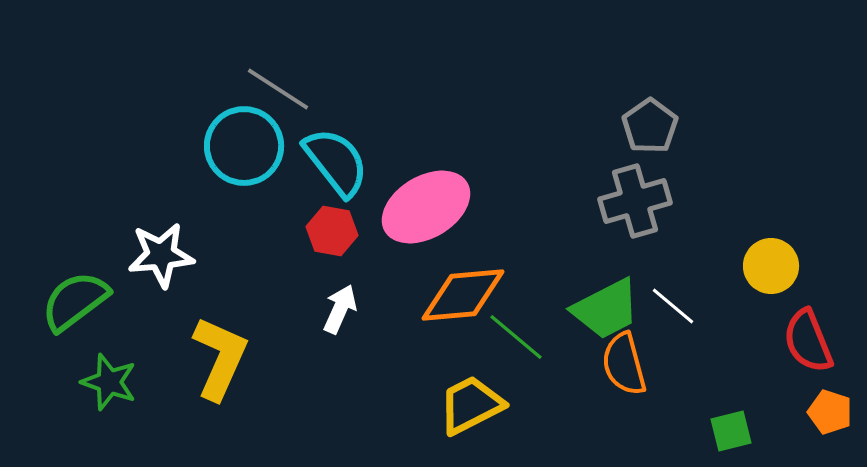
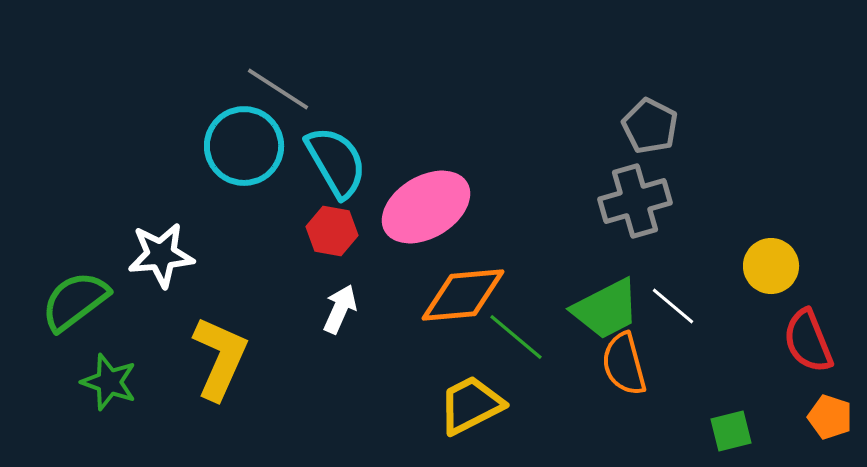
gray pentagon: rotated 10 degrees counterclockwise
cyan semicircle: rotated 8 degrees clockwise
orange pentagon: moved 5 px down
